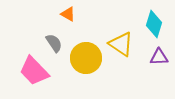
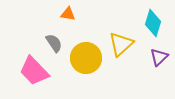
orange triangle: rotated 21 degrees counterclockwise
cyan diamond: moved 1 px left, 1 px up
yellow triangle: rotated 44 degrees clockwise
purple triangle: rotated 42 degrees counterclockwise
